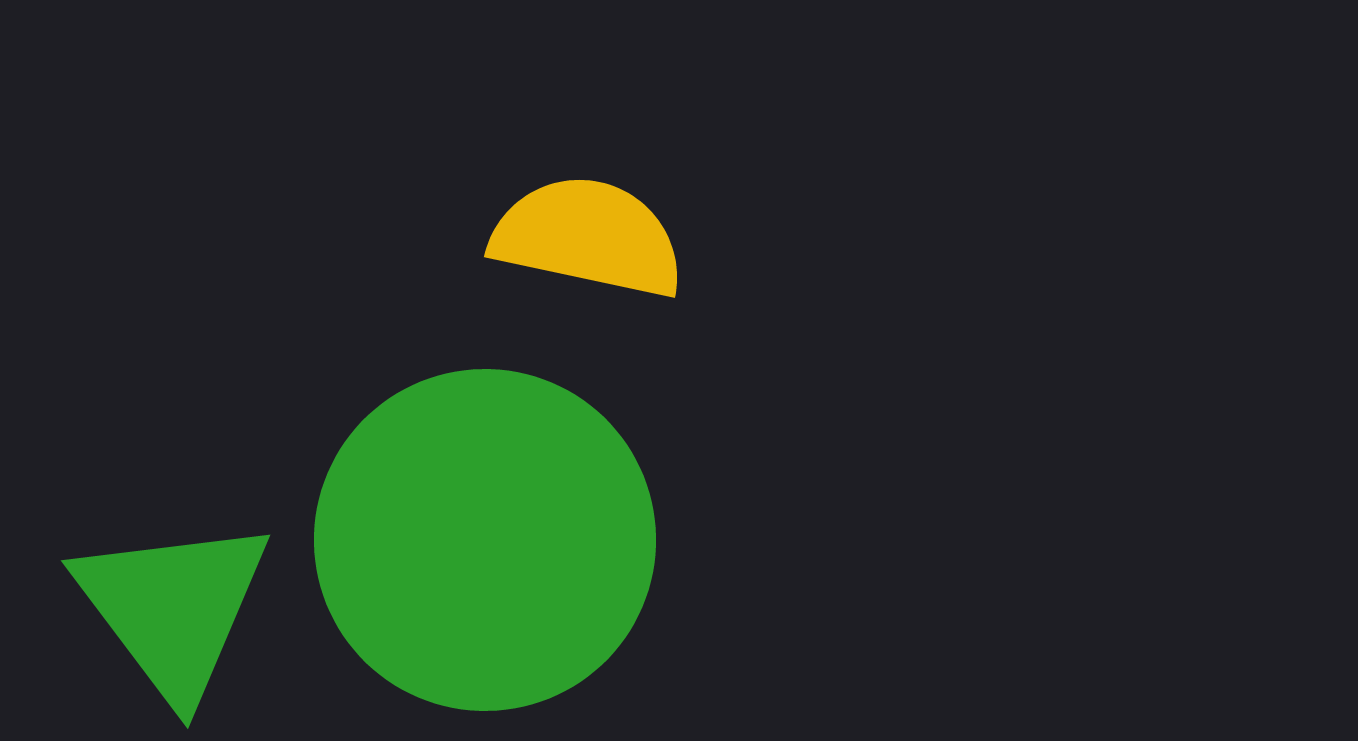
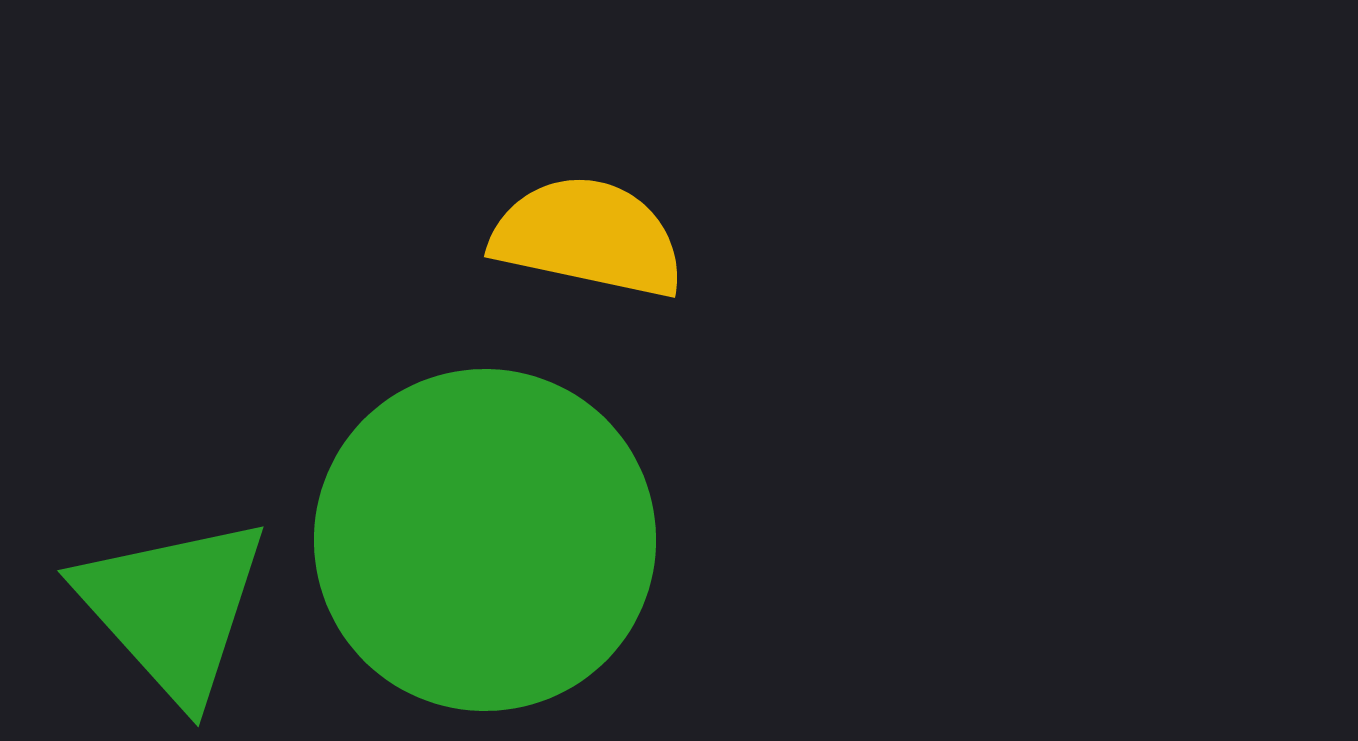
green triangle: rotated 5 degrees counterclockwise
